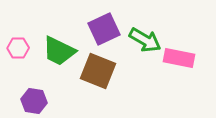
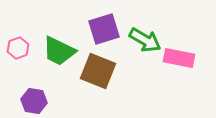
purple square: rotated 8 degrees clockwise
pink hexagon: rotated 20 degrees counterclockwise
